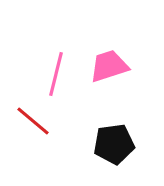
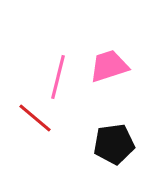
pink line: moved 2 px right, 3 px down
red line: moved 2 px right, 3 px up
